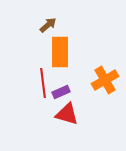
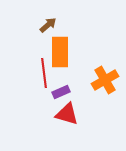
red line: moved 1 px right, 10 px up
